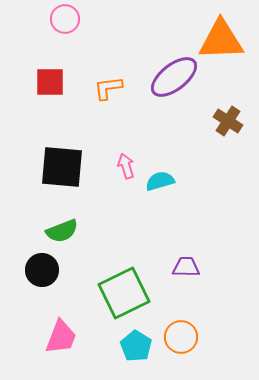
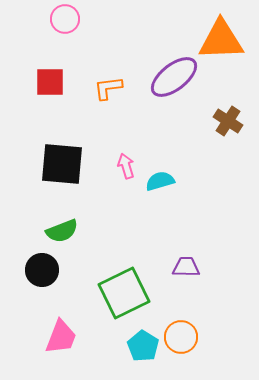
black square: moved 3 px up
cyan pentagon: moved 7 px right
